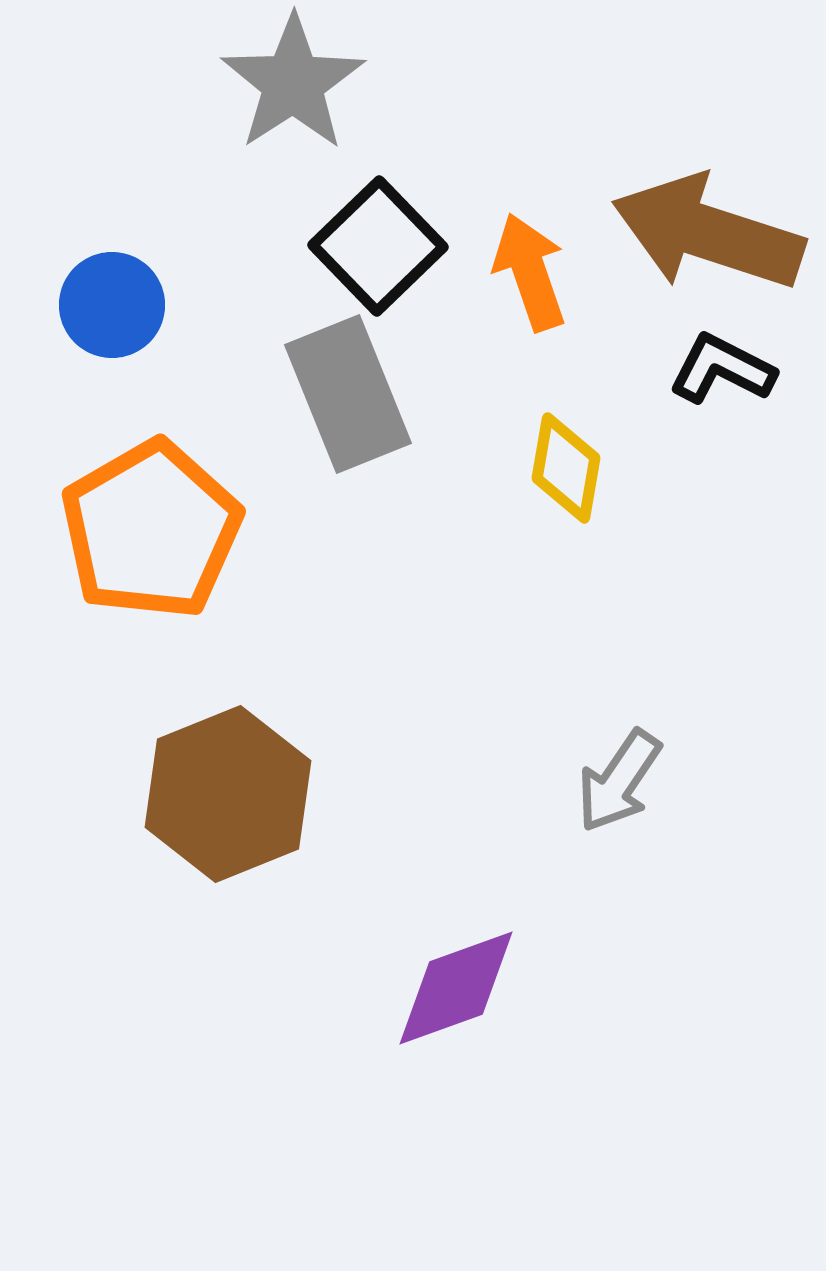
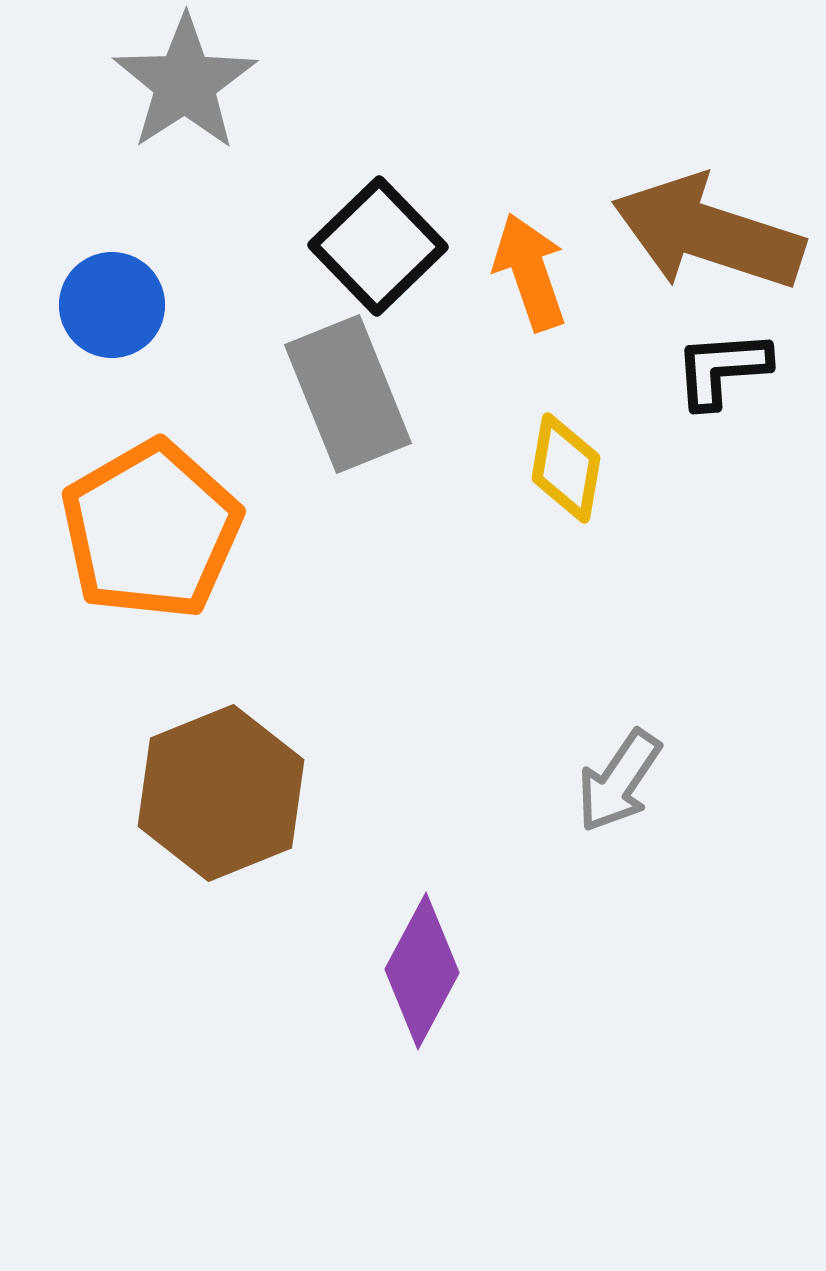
gray star: moved 108 px left
black L-shape: rotated 31 degrees counterclockwise
brown hexagon: moved 7 px left, 1 px up
purple diamond: moved 34 px left, 17 px up; rotated 42 degrees counterclockwise
